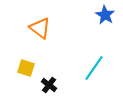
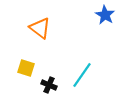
cyan line: moved 12 px left, 7 px down
black cross: rotated 14 degrees counterclockwise
